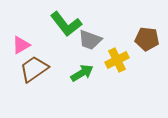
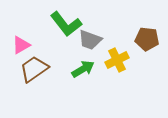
green arrow: moved 1 px right, 4 px up
